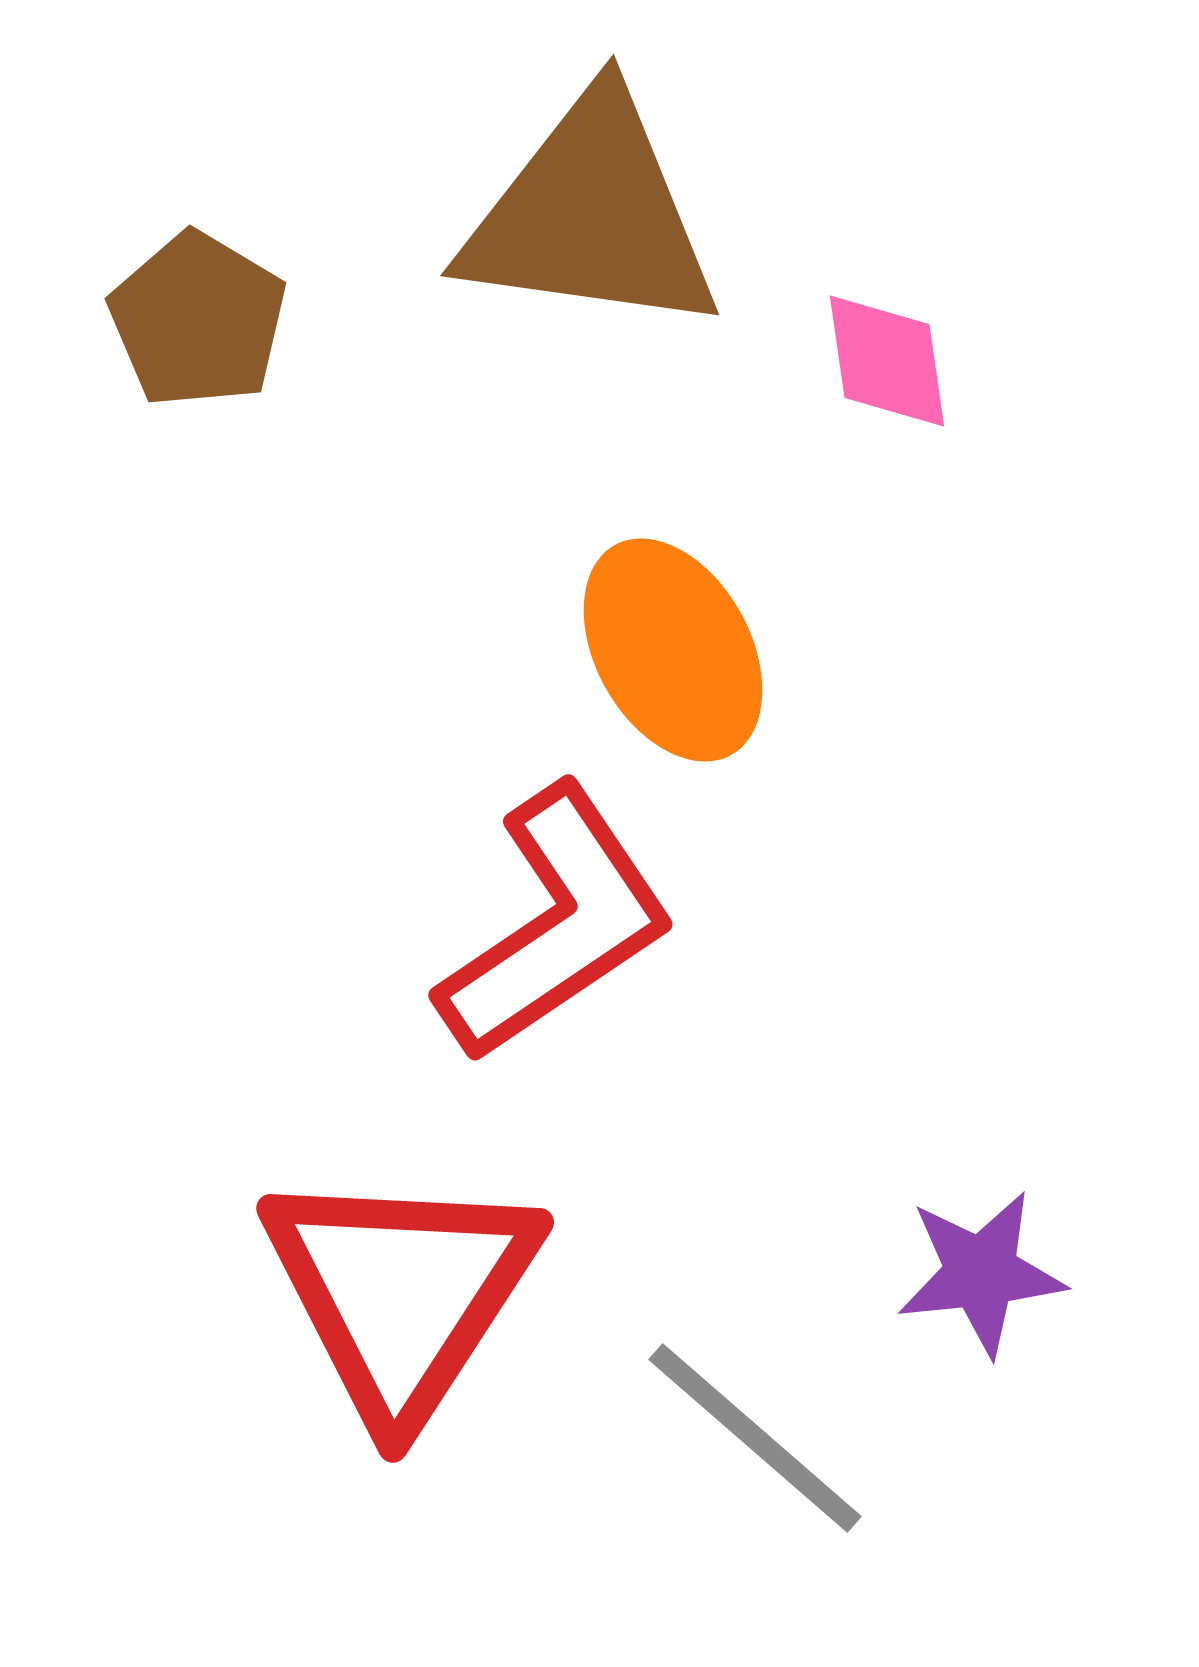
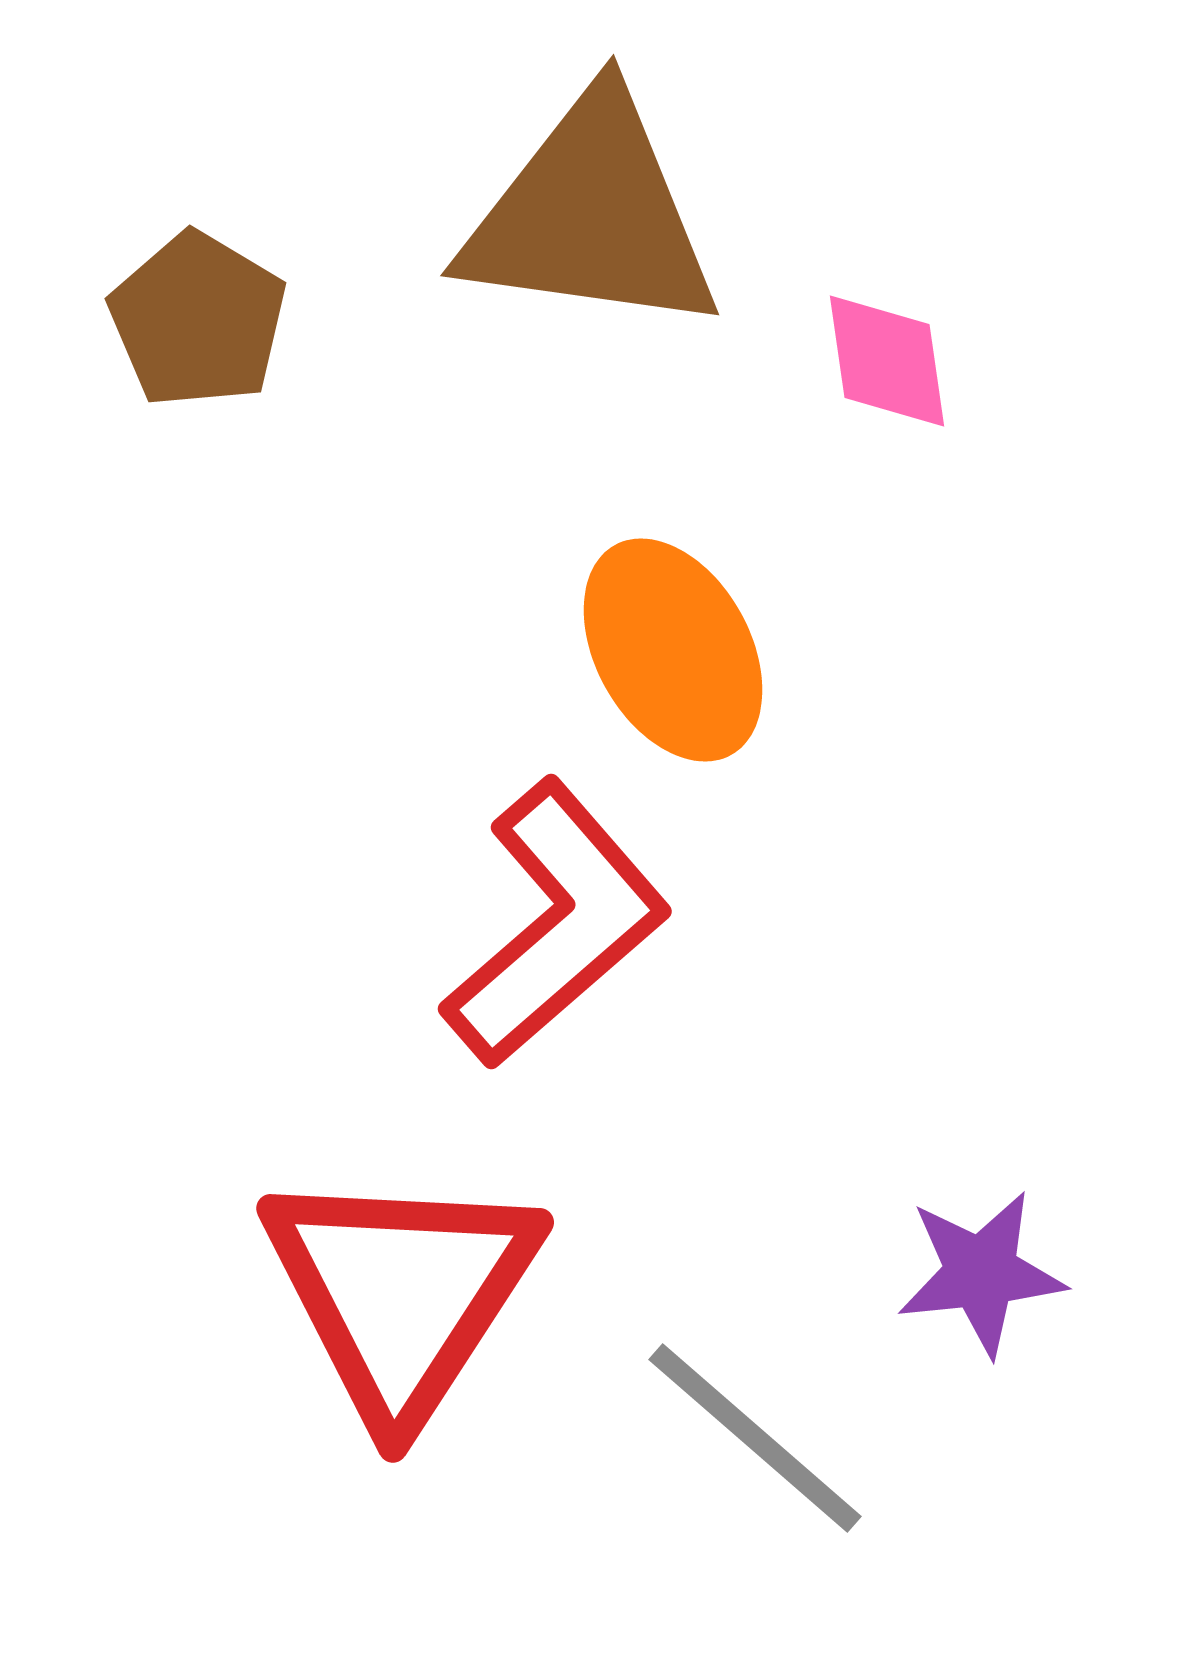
red L-shape: rotated 7 degrees counterclockwise
